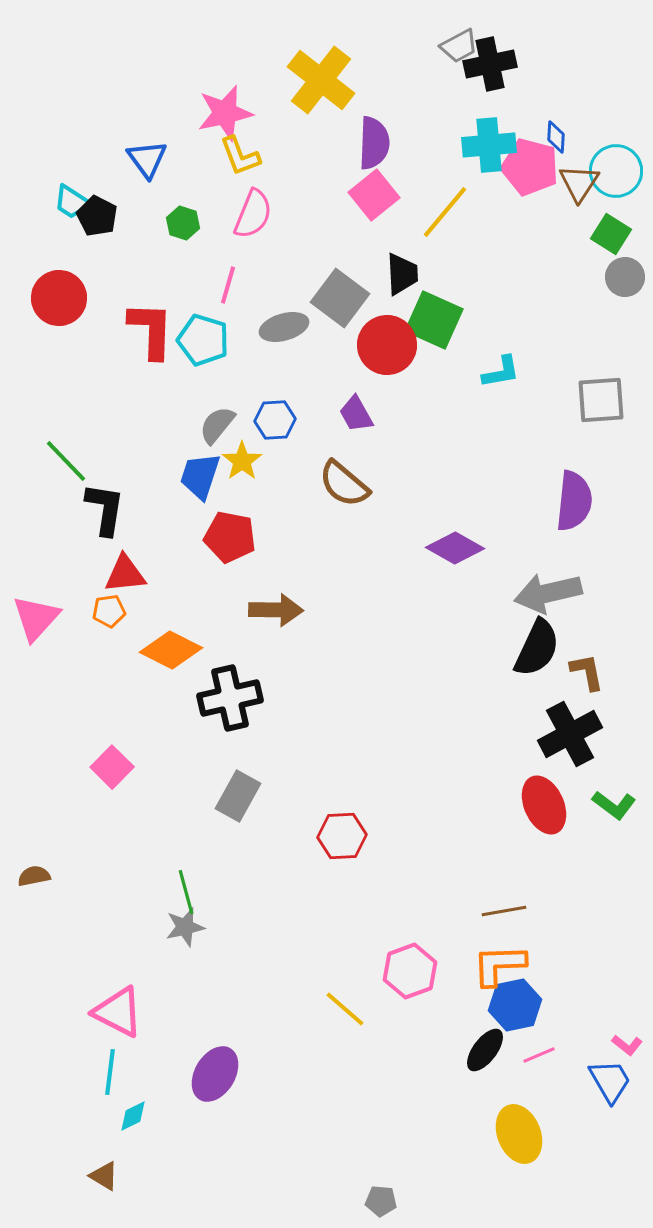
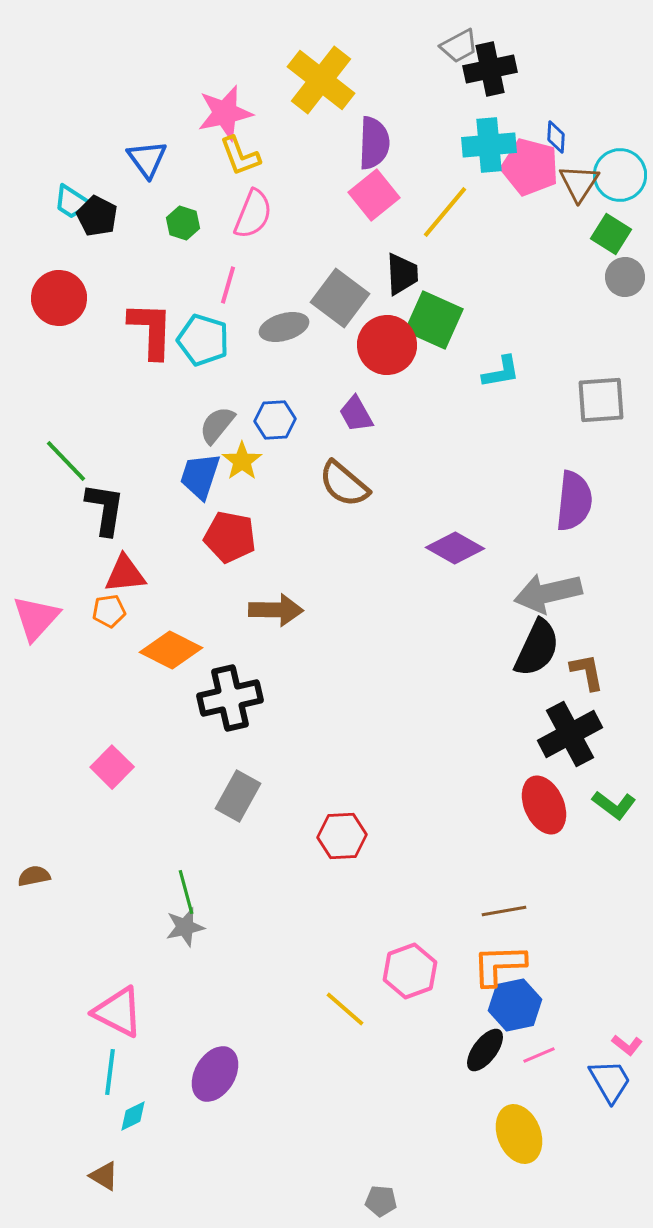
black cross at (490, 64): moved 5 px down
cyan circle at (616, 171): moved 4 px right, 4 px down
